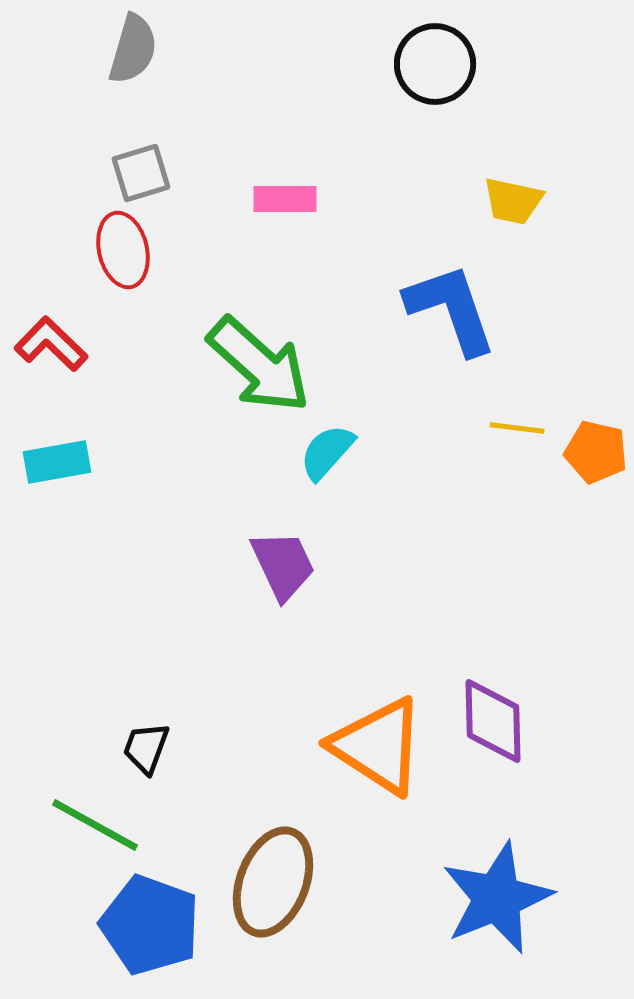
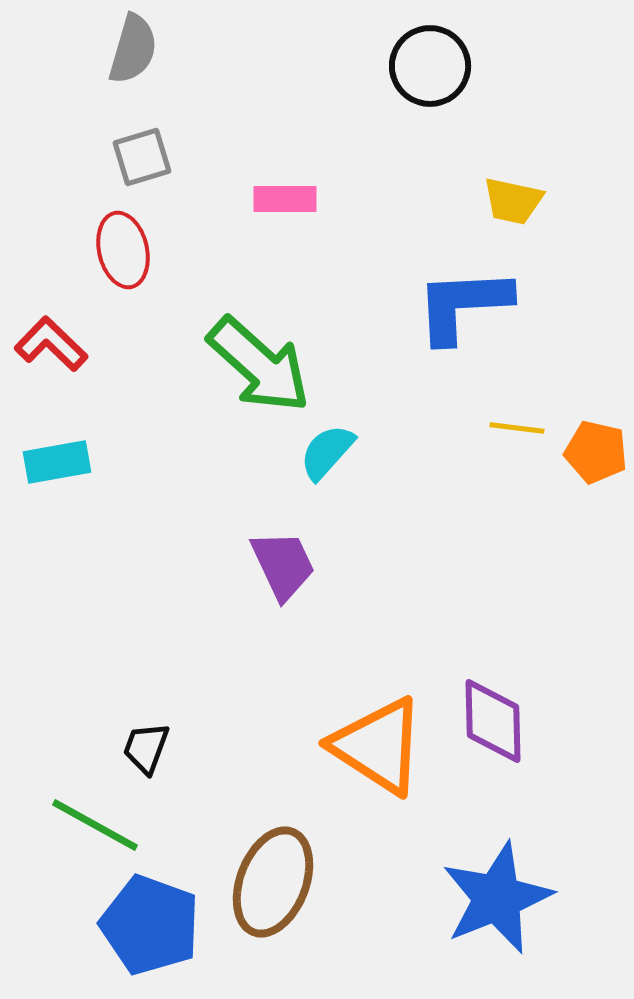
black circle: moved 5 px left, 2 px down
gray square: moved 1 px right, 16 px up
blue L-shape: moved 12 px right, 4 px up; rotated 74 degrees counterclockwise
